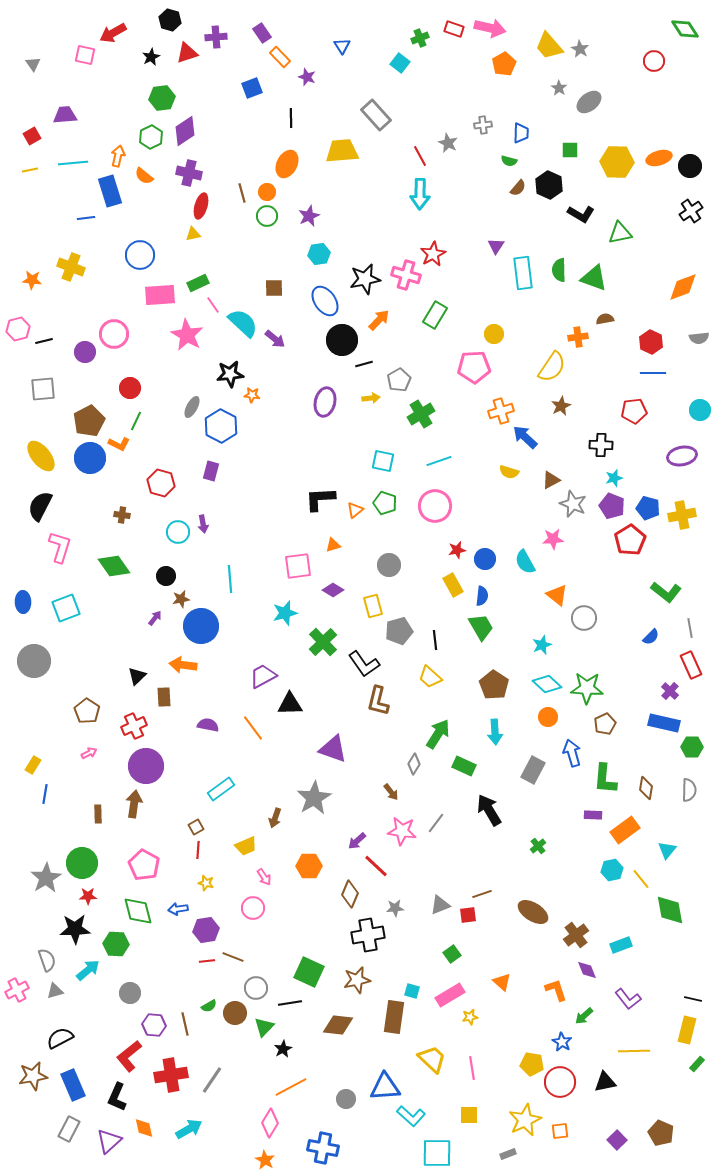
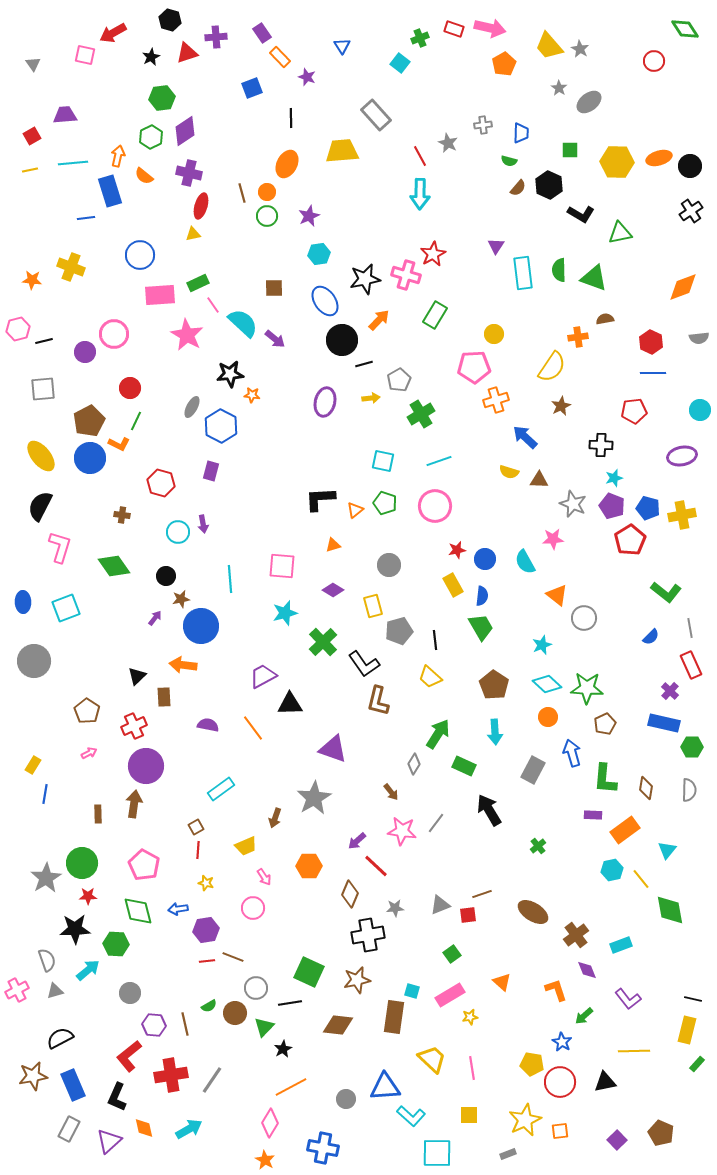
orange cross at (501, 411): moved 5 px left, 11 px up
brown triangle at (551, 480): moved 12 px left; rotated 30 degrees clockwise
pink square at (298, 566): moved 16 px left; rotated 12 degrees clockwise
